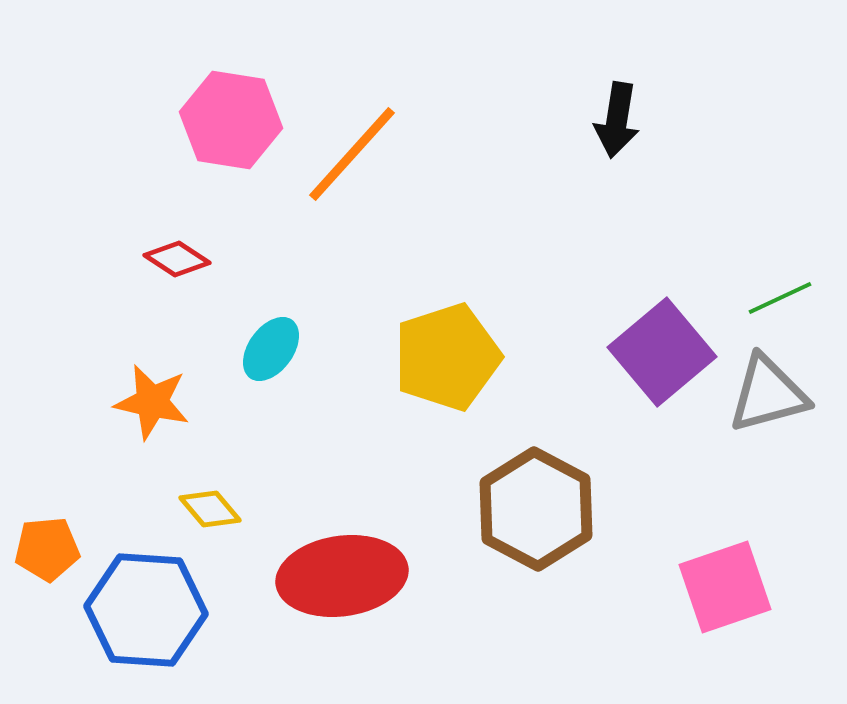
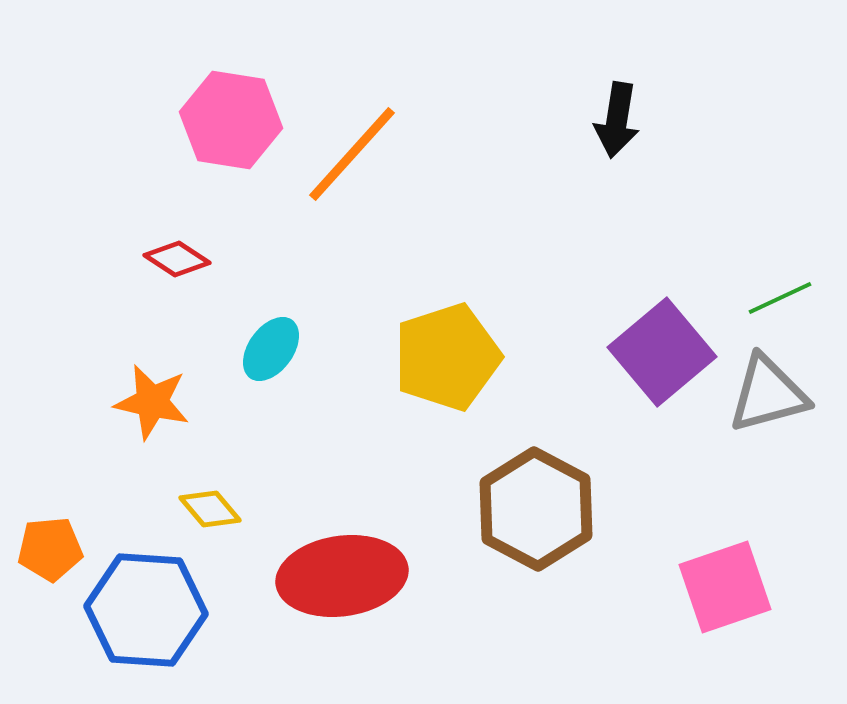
orange pentagon: moved 3 px right
